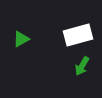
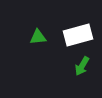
green triangle: moved 17 px right, 2 px up; rotated 24 degrees clockwise
